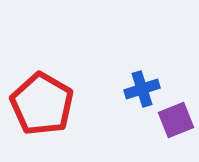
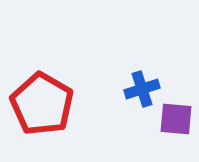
purple square: moved 1 px up; rotated 27 degrees clockwise
